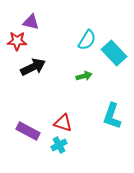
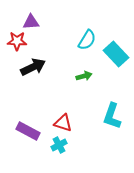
purple triangle: rotated 18 degrees counterclockwise
cyan rectangle: moved 2 px right, 1 px down
